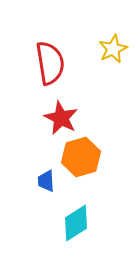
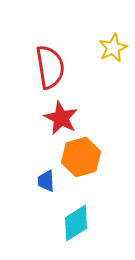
yellow star: moved 1 px up
red semicircle: moved 4 px down
